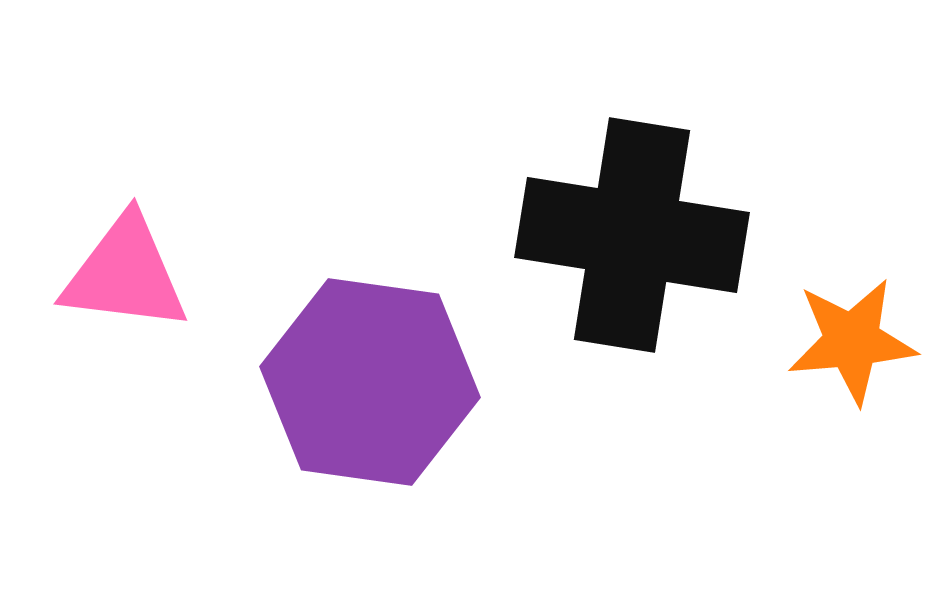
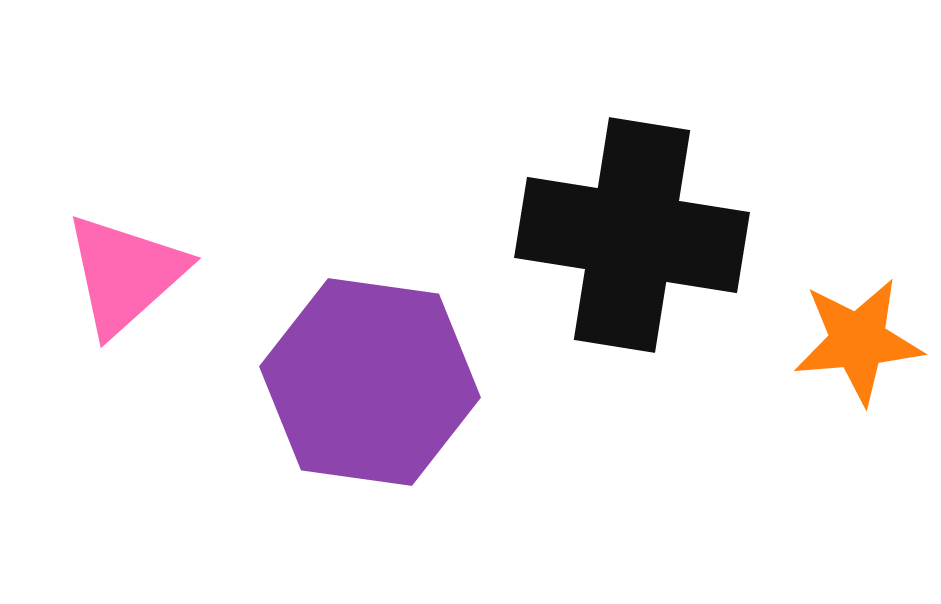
pink triangle: rotated 49 degrees counterclockwise
orange star: moved 6 px right
